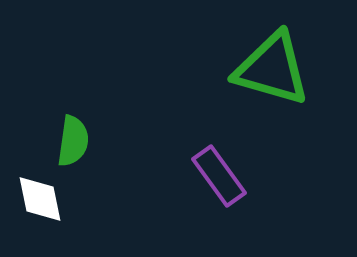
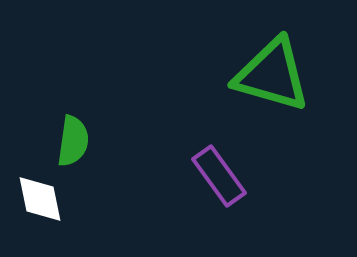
green triangle: moved 6 px down
